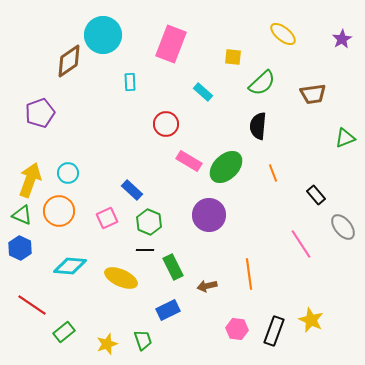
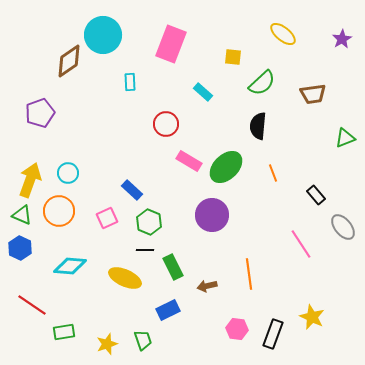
purple circle at (209, 215): moved 3 px right
yellow ellipse at (121, 278): moved 4 px right
yellow star at (311, 320): moved 1 px right, 3 px up
black rectangle at (274, 331): moved 1 px left, 3 px down
green rectangle at (64, 332): rotated 30 degrees clockwise
